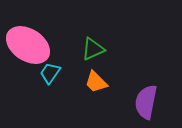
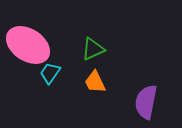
orange trapezoid: moved 1 px left; rotated 20 degrees clockwise
